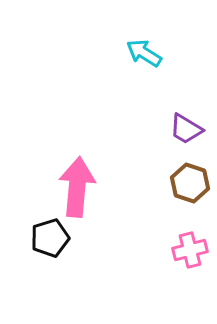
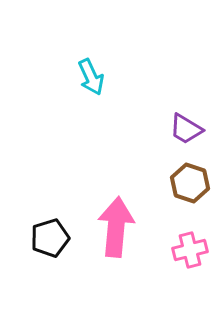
cyan arrow: moved 53 px left, 24 px down; rotated 147 degrees counterclockwise
pink arrow: moved 39 px right, 40 px down
